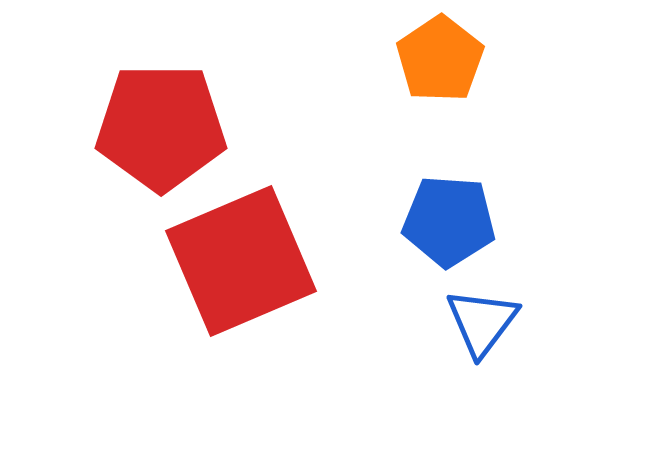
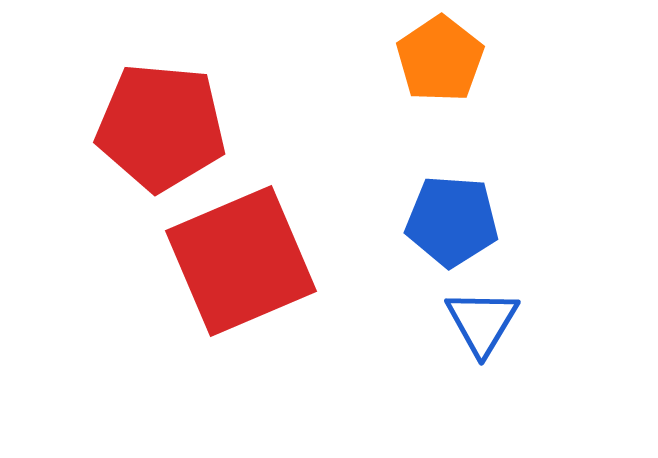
red pentagon: rotated 5 degrees clockwise
blue pentagon: moved 3 px right
blue triangle: rotated 6 degrees counterclockwise
